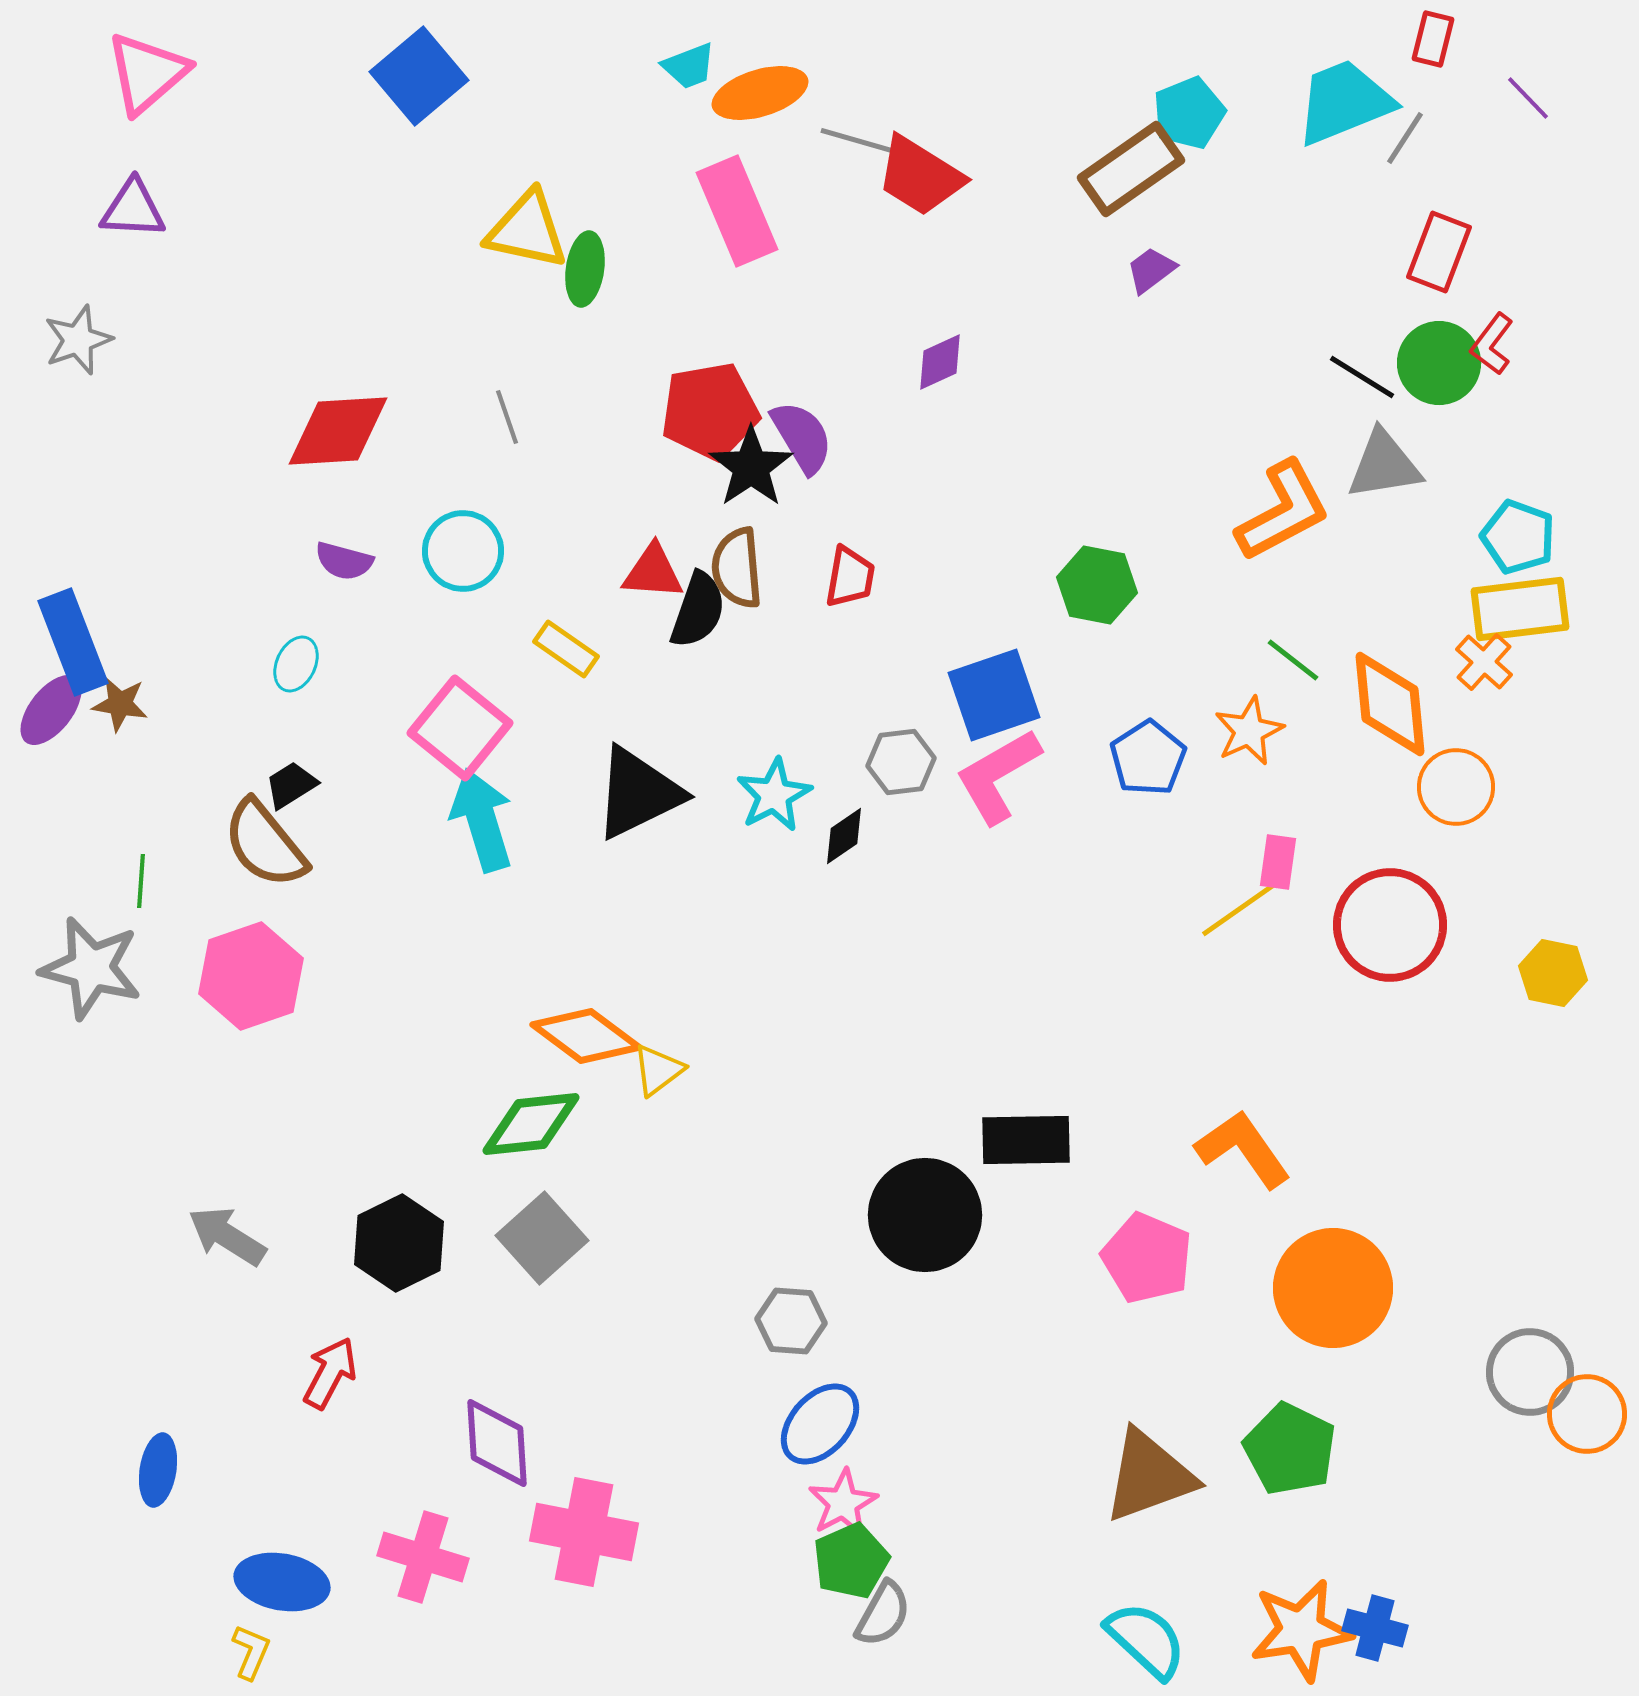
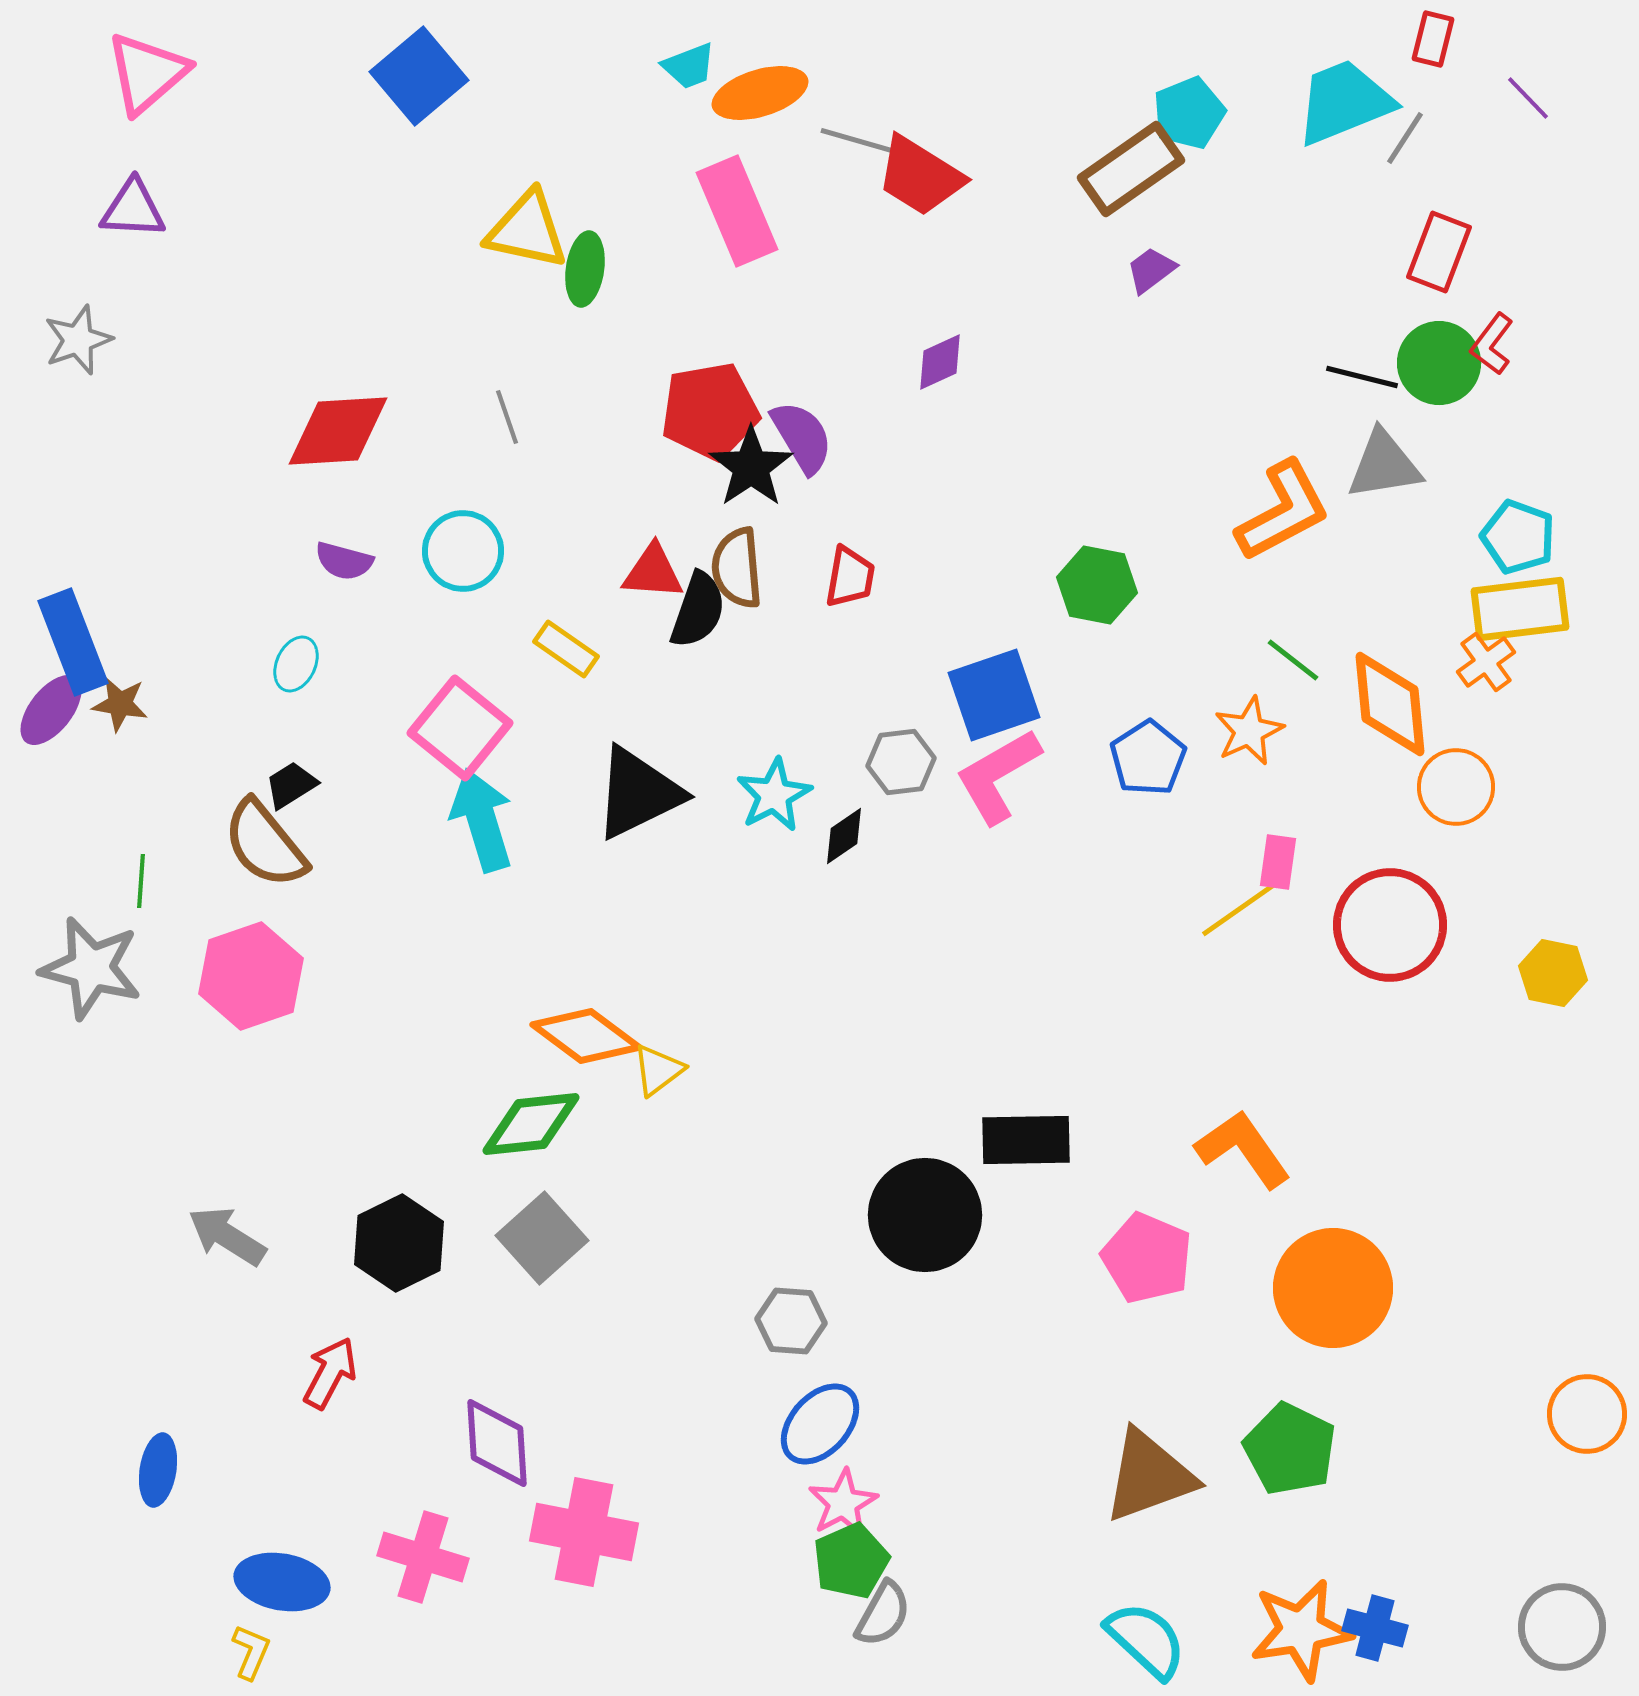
black line at (1362, 377): rotated 18 degrees counterclockwise
orange cross at (1484, 662): moved 2 px right; rotated 12 degrees clockwise
gray circle at (1530, 1372): moved 32 px right, 255 px down
